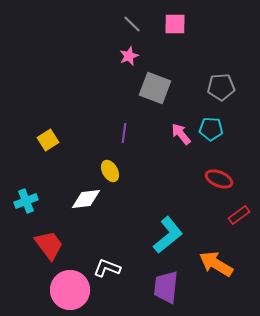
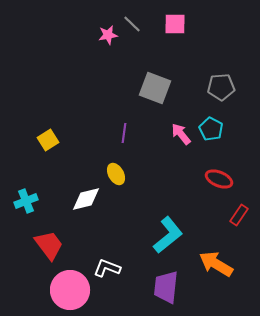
pink star: moved 21 px left, 21 px up; rotated 12 degrees clockwise
cyan pentagon: rotated 25 degrees clockwise
yellow ellipse: moved 6 px right, 3 px down
white diamond: rotated 8 degrees counterclockwise
red rectangle: rotated 20 degrees counterclockwise
